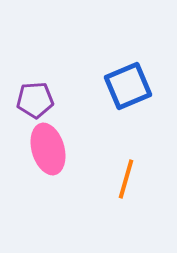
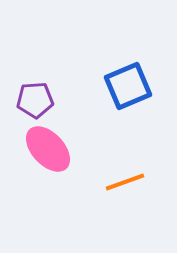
pink ellipse: rotated 27 degrees counterclockwise
orange line: moved 1 px left, 3 px down; rotated 54 degrees clockwise
